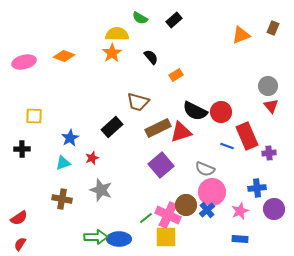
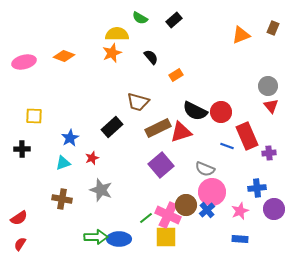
orange star at (112, 53): rotated 12 degrees clockwise
